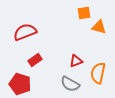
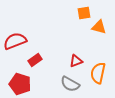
red semicircle: moved 10 px left, 9 px down
